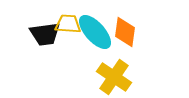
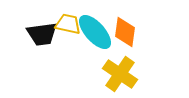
yellow trapezoid: rotated 8 degrees clockwise
black trapezoid: moved 3 px left
yellow cross: moved 6 px right, 3 px up
